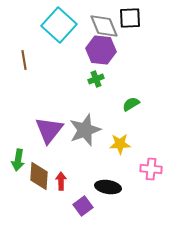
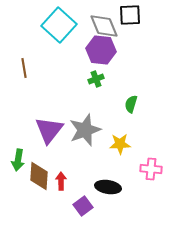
black square: moved 3 px up
brown line: moved 8 px down
green semicircle: rotated 42 degrees counterclockwise
